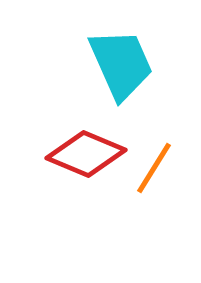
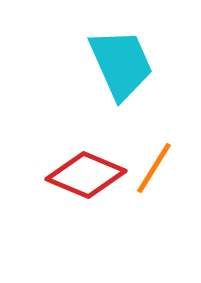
red diamond: moved 21 px down
